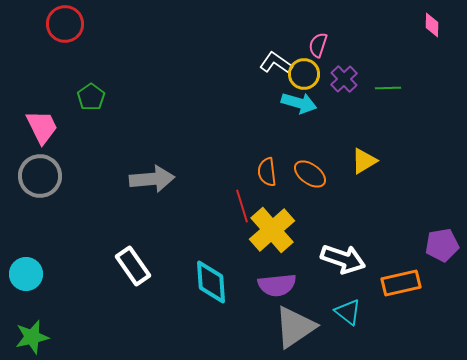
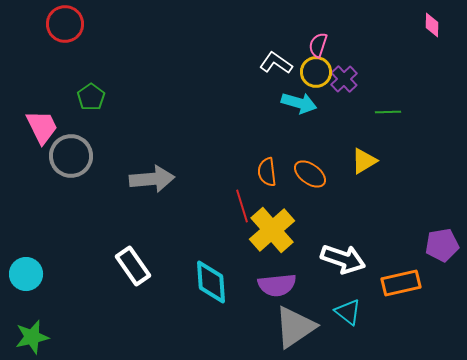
yellow circle: moved 12 px right, 2 px up
green line: moved 24 px down
gray circle: moved 31 px right, 20 px up
